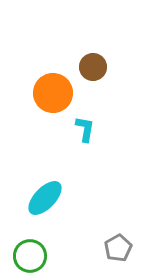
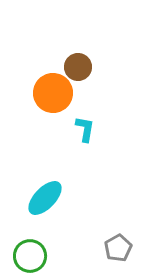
brown circle: moved 15 px left
